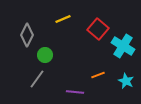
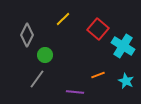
yellow line: rotated 21 degrees counterclockwise
